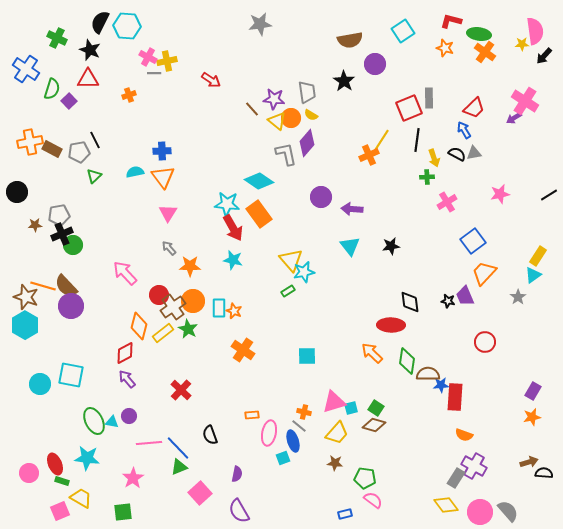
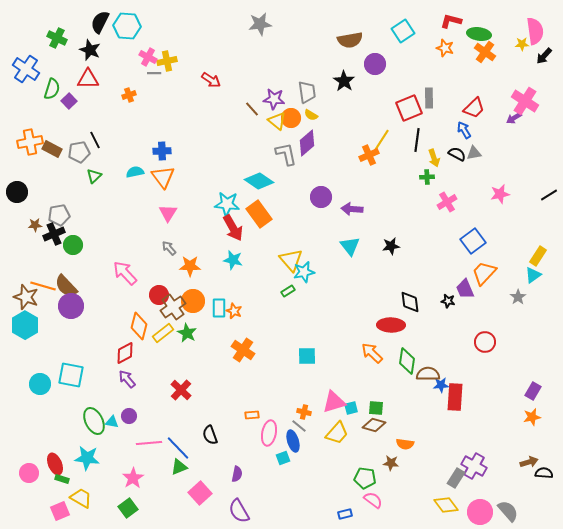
purple diamond at (307, 143): rotated 8 degrees clockwise
black cross at (62, 234): moved 8 px left
purple trapezoid at (465, 296): moved 7 px up
green star at (188, 329): moved 1 px left, 4 px down
green square at (376, 408): rotated 28 degrees counterclockwise
orange semicircle at (464, 435): moved 59 px left, 9 px down; rotated 12 degrees counterclockwise
brown star at (335, 463): moved 56 px right
green rectangle at (62, 481): moved 2 px up
green square at (123, 512): moved 5 px right, 4 px up; rotated 30 degrees counterclockwise
